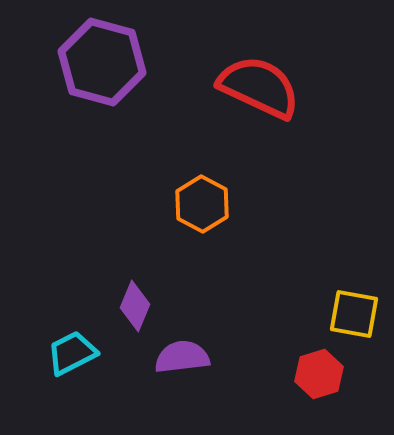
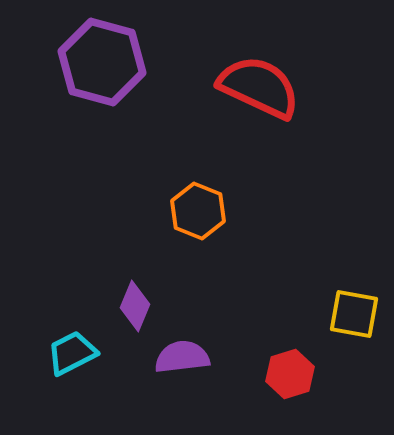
orange hexagon: moved 4 px left, 7 px down; rotated 6 degrees counterclockwise
red hexagon: moved 29 px left
